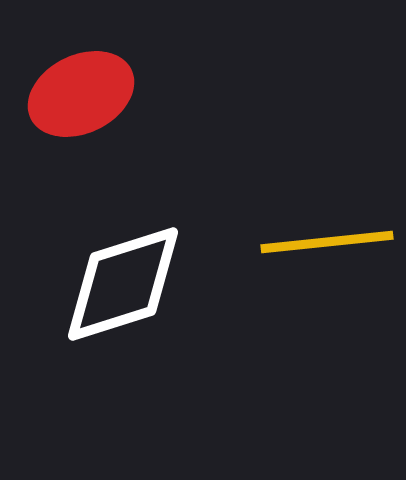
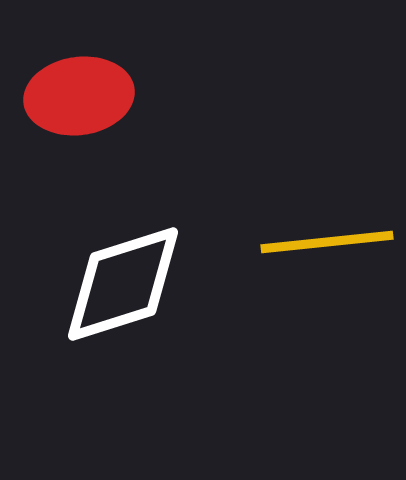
red ellipse: moved 2 px left, 2 px down; rotated 18 degrees clockwise
